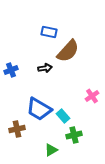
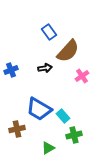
blue rectangle: rotated 42 degrees clockwise
pink cross: moved 10 px left, 20 px up
green triangle: moved 3 px left, 2 px up
